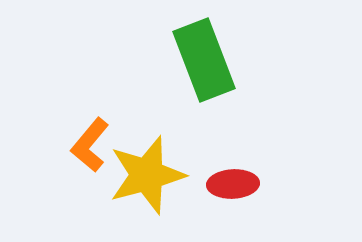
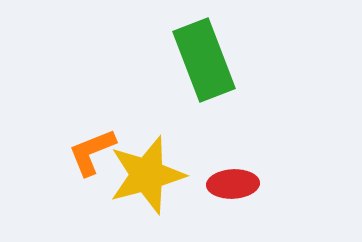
orange L-shape: moved 2 px right, 7 px down; rotated 28 degrees clockwise
